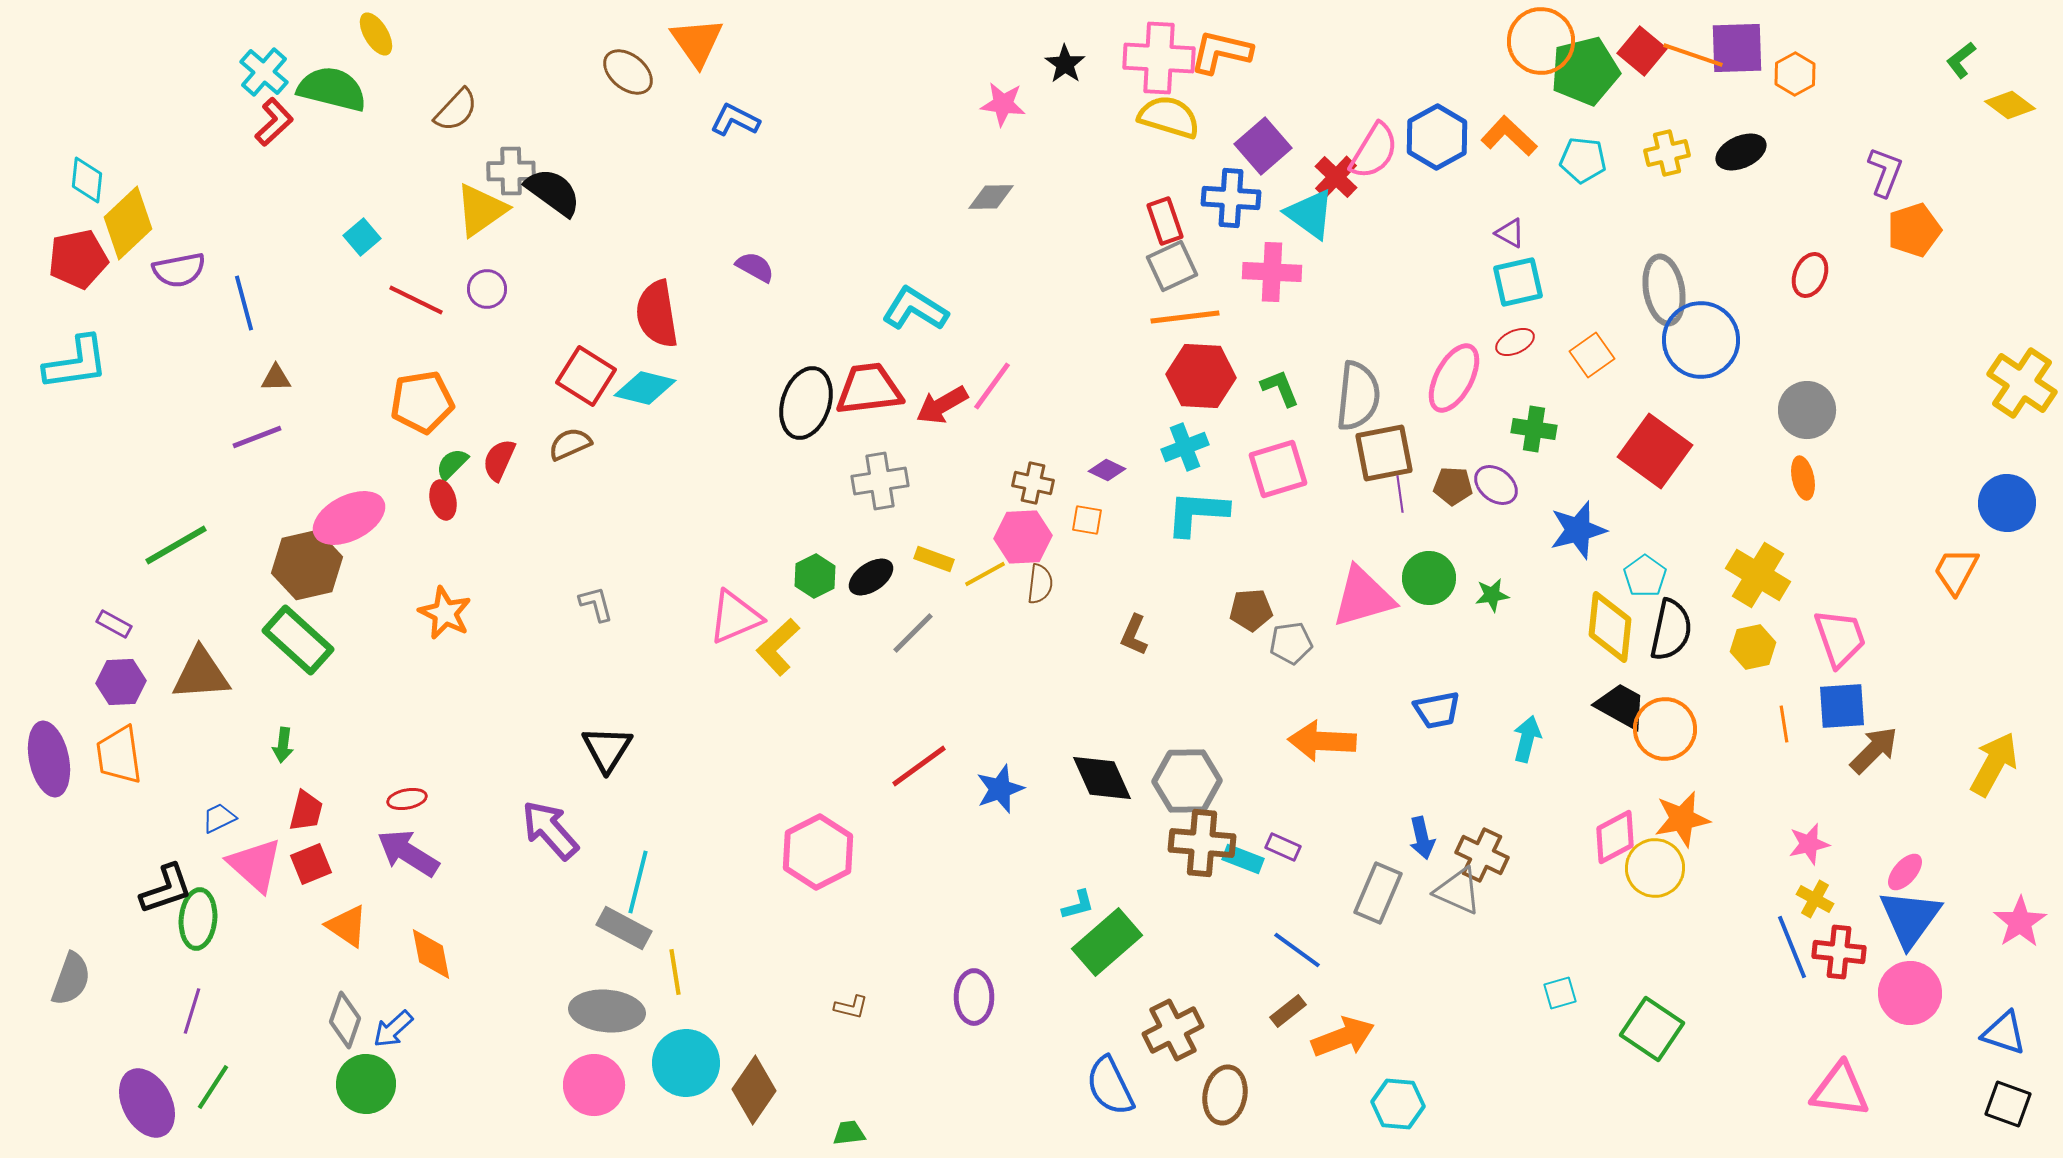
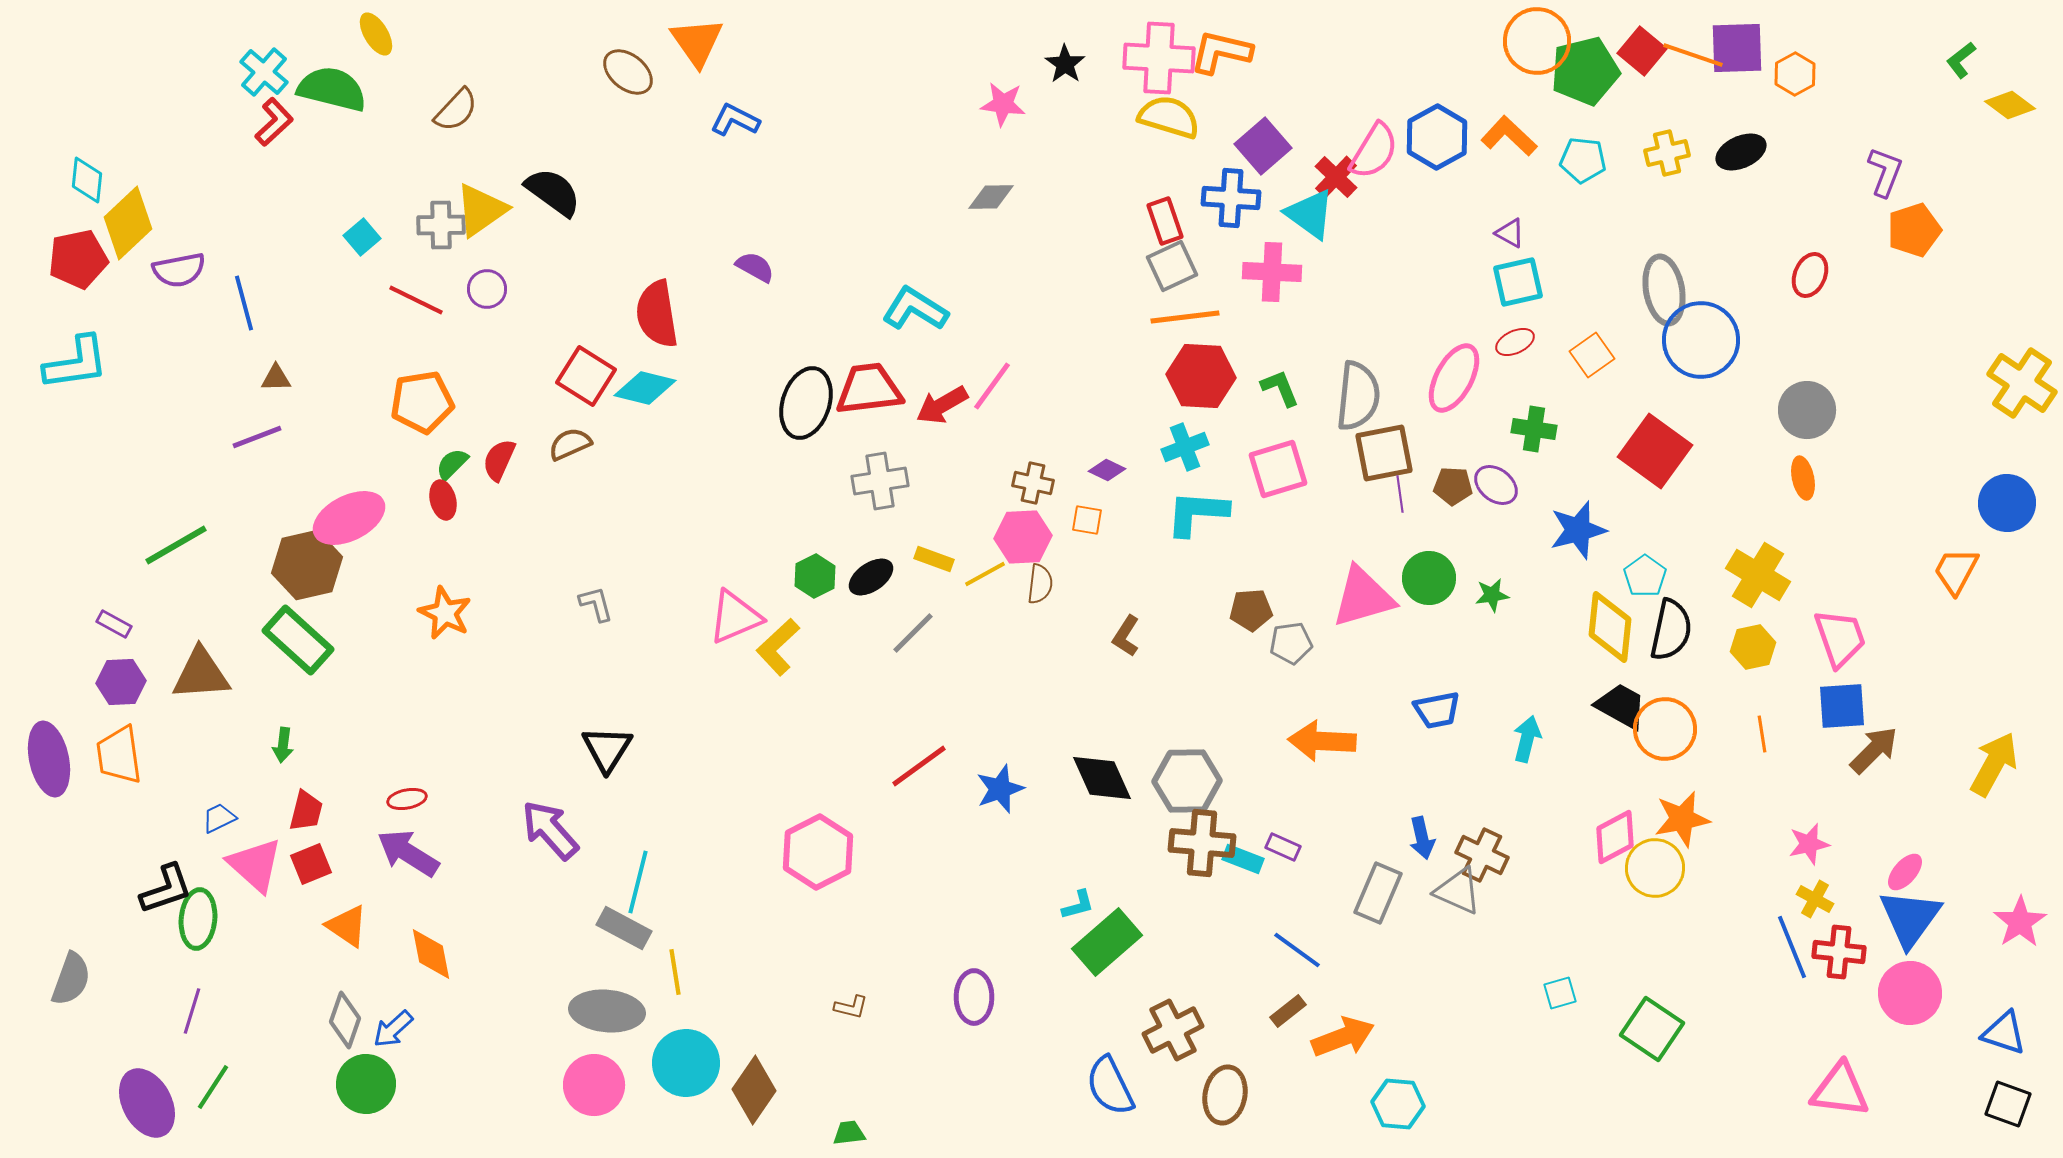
orange circle at (1541, 41): moved 4 px left
gray cross at (511, 171): moved 70 px left, 54 px down
brown L-shape at (1134, 635): moved 8 px left, 1 px down; rotated 9 degrees clockwise
orange line at (1784, 724): moved 22 px left, 10 px down
